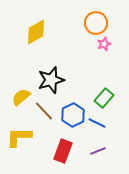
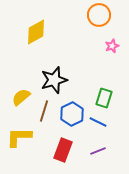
orange circle: moved 3 px right, 8 px up
pink star: moved 8 px right, 2 px down
black star: moved 3 px right
green rectangle: rotated 24 degrees counterclockwise
brown line: rotated 60 degrees clockwise
blue hexagon: moved 1 px left, 1 px up
blue line: moved 1 px right, 1 px up
red rectangle: moved 1 px up
